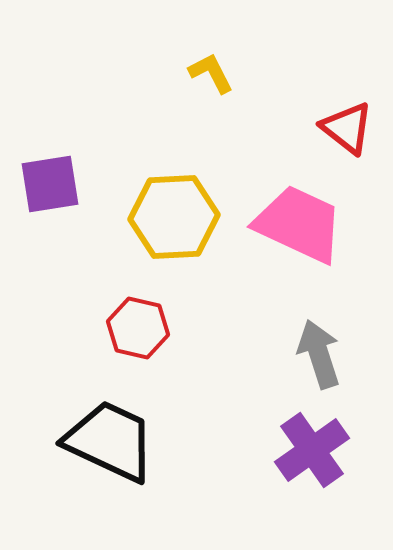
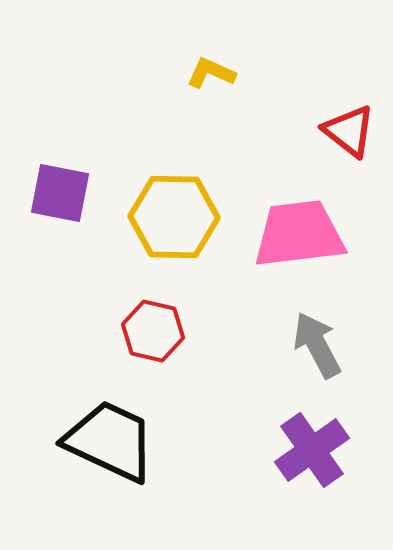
yellow L-shape: rotated 39 degrees counterclockwise
red triangle: moved 2 px right, 3 px down
purple square: moved 10 px right, 9 px down; rotated 20 degrees clockwise
yellow hexagon: rotated 4 degrees clockwise
pink trapezoid: moved 10 px down; rotated 32 degrees counterclockwise
red hexagon: moved 15 px right, 3 px down
gray arrow: moved 2 px left, 9 px up; rotated 10 degrees counterclockwise
